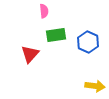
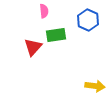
blue hexagon: moved 22 px up
red triangle: moved 3 px right, 7 px up
